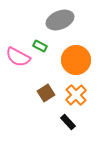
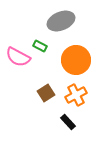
gray ellipse: moved 1 px right, 1 px down
orange cross: rotated 15 degrees clockwise
